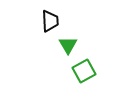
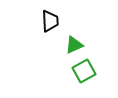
green triangle: moved 6 px right; rotated 36 degrees clockwise
